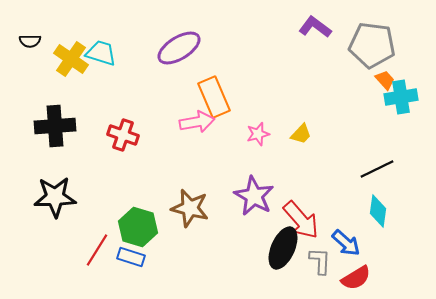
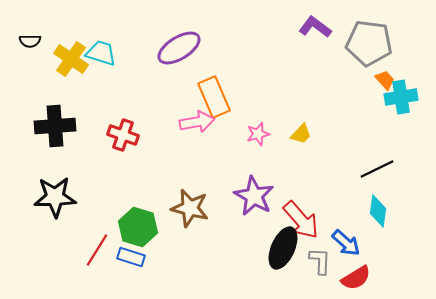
gray pentagon: moved 3 px left, 2 px up
